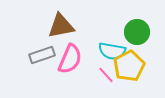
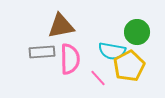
gray rectangle: moved 3 px up; rotated 15 degrees clockwise
pink semicircle: rotated 24 degrees counterclockwise
pink line: moved 8 px left, 3 px down
